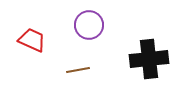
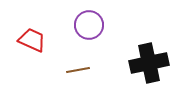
black cross: moved 4 px down; rotated 6 degrees counterclockwise
